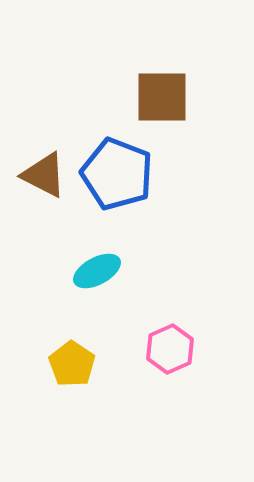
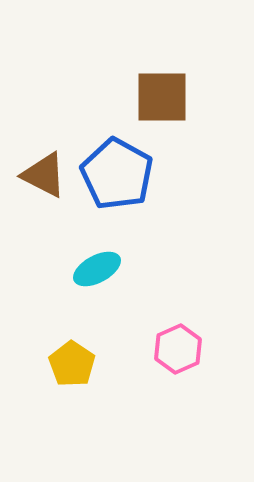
blue pentagon: rotated 8 degrees clockwise
cyan ellipse: moved 2 px up
pink hexagon: moved 8 px right
